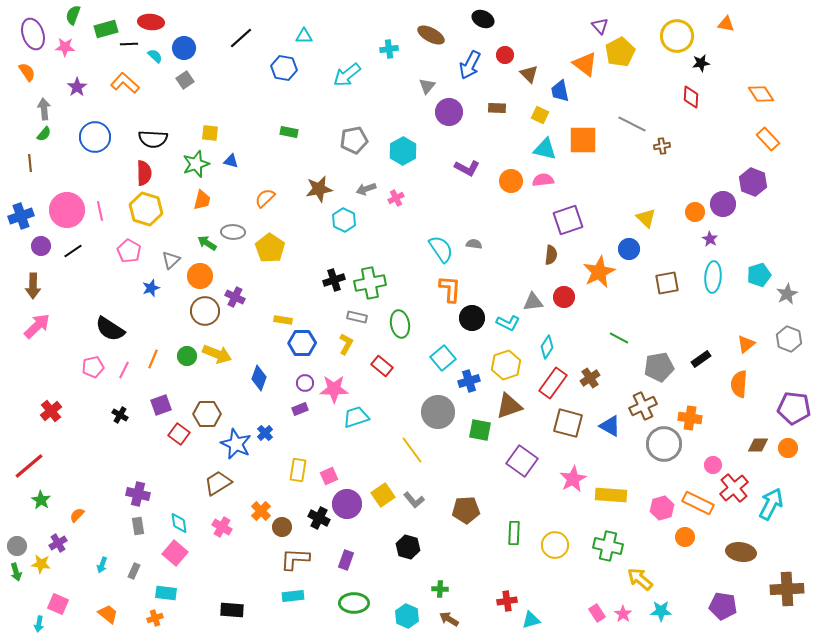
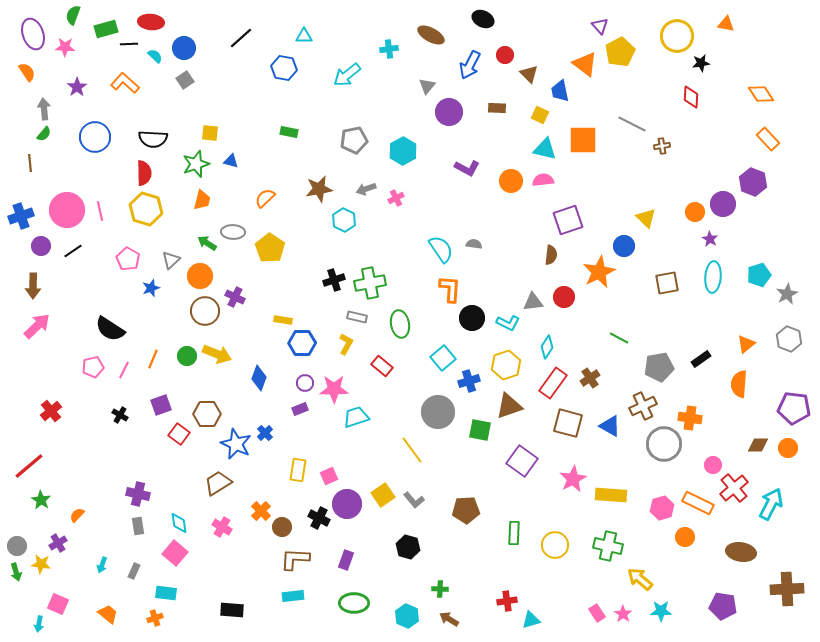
blue circle at (629, 249): moved 5 px left, 3 px up
pink pentagon at (129, 251): moved 1 px left, 8 px down
